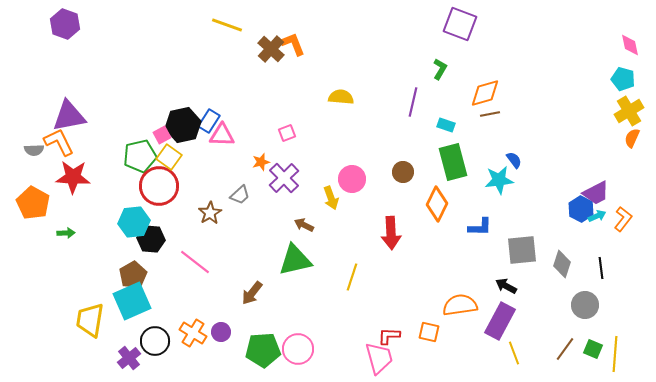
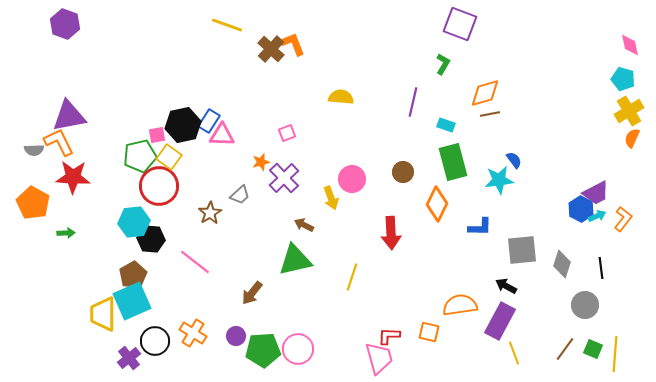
green L-shape at (440, 69): moved 3 px right, 5 px up
pink square at (162, 135): moved 5 px left; rotated 18 degrees clockwise
yellow trapezoid at (90, 320): moved 13 px right, 6 px up; rotated 9 degrees counterclockwise
purple circle at (221, 332): moved 15 px right, 4 px down
